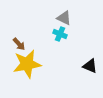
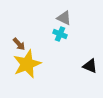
yellow star: rotated 12 degrees counterclockwise
